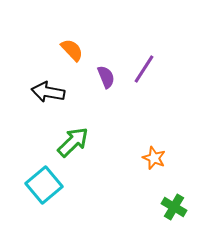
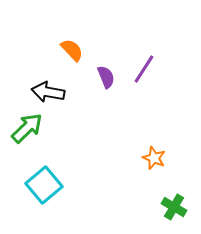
green arrow: moved 46 px left, 14 px up
